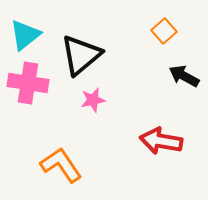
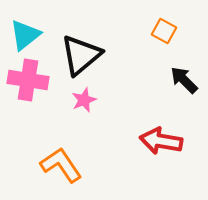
orange square: rotated 20 degrees counterclockwise
black arrow: moved 4 px down; rotated 16 degrees clockwise
pink cross: moved 3 px up
pink star: moved 9 px left; rotated 10 degrees counterclockwise
